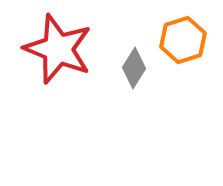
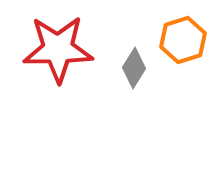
red star: rotated 22 degrees counterclockwise
